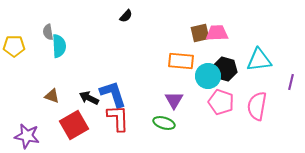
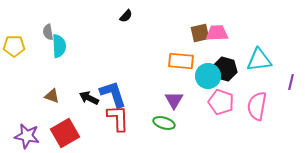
red square: moved 9 px left, 8 px down
